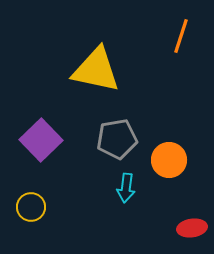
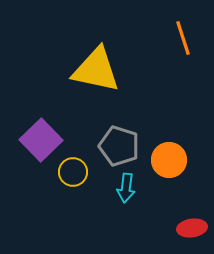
orange line: moved 2 px right, 2 px down; rotated 36 degrees counterclockwise
gray pentagon: moved 2 px right, 7 px down; rotated 27 degrees clockwise
yellow circle: moved 42 px right, 35 px up
